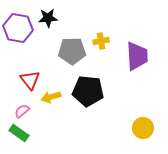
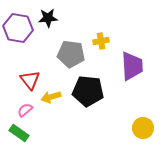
gray pentagon: moved 1 px left, 3 px down; rotated 8 degrees clockwise
purple trapezoid: moved 5 px left, 10 px down
pink semicircle: moved 3 px right, 1 px up
